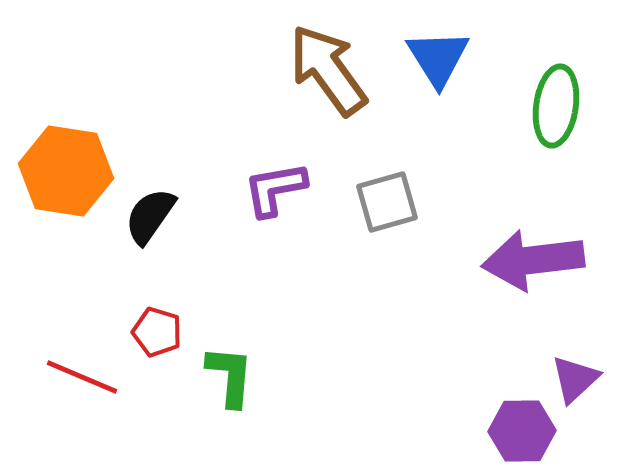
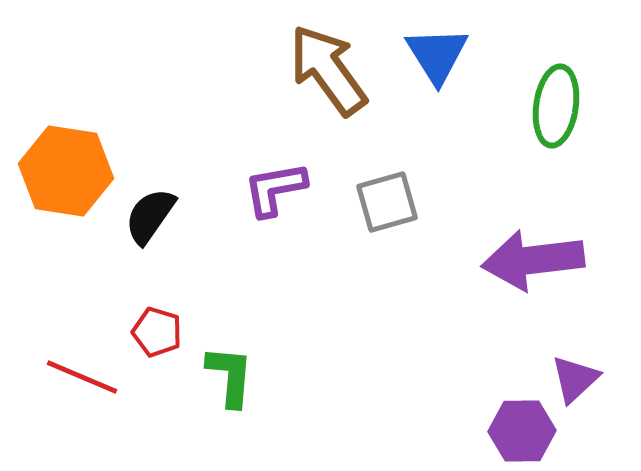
blue triangle: moved 1 px left, 3 px up
